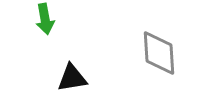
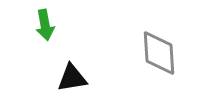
green arrow: moved 6 px down
